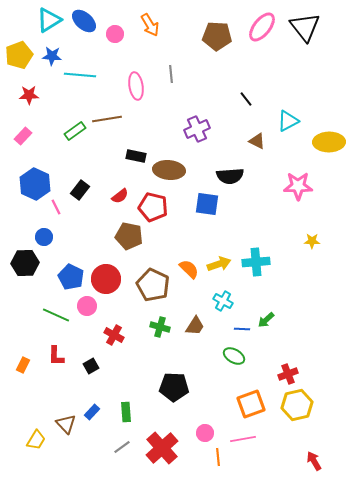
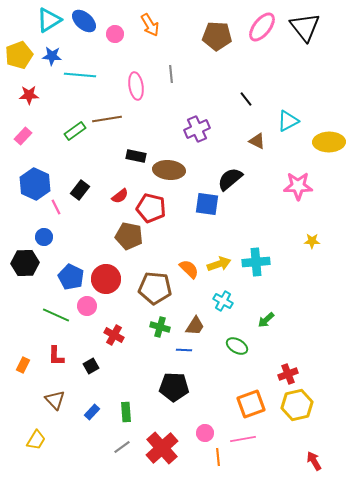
black semicircle at (230, 176): moved 3 px down; rotated 144 degrees clockwise
red pentagon at (153, 207): moved 2 px left, 1 px down
brown pentagon at (153, 285): moved 2 px right, 3 px down; rotated 20 degrees counterclockwise
blue line at (242, 329): moved 58 px left, 21 px down
green ellipse at (234, 356): moved 3 px right, 10 px up
brown triangle at (66, 424): moved 11 px left, 24 px up
